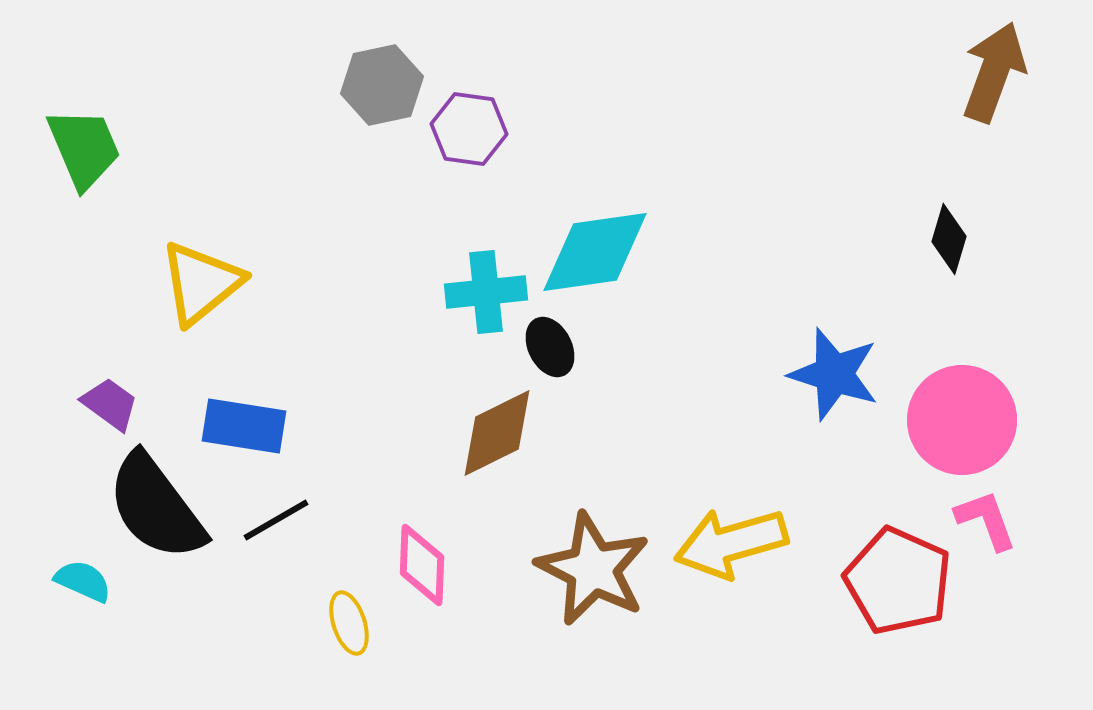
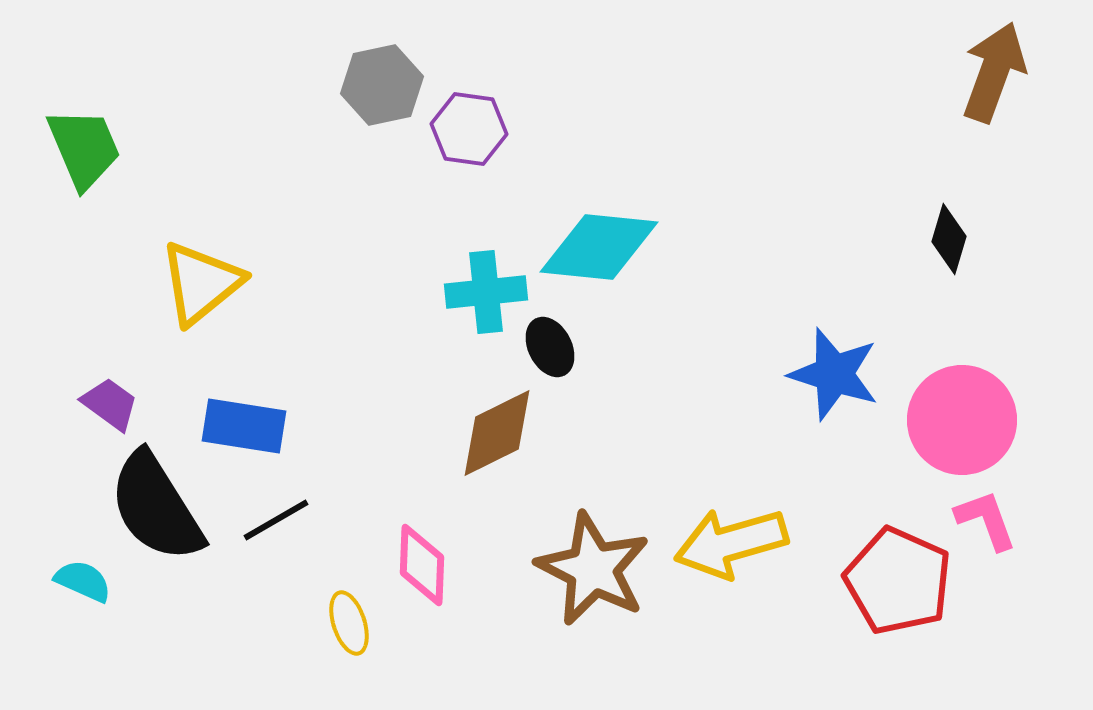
cyan diamond: moved 4 px right, 5 px up; rotated 14 degrees clockwise
black semicircle: rotated 5 degrees clockwise
